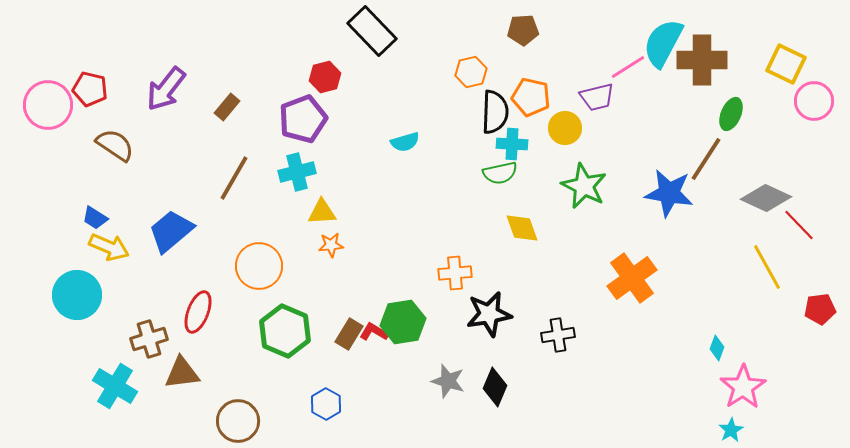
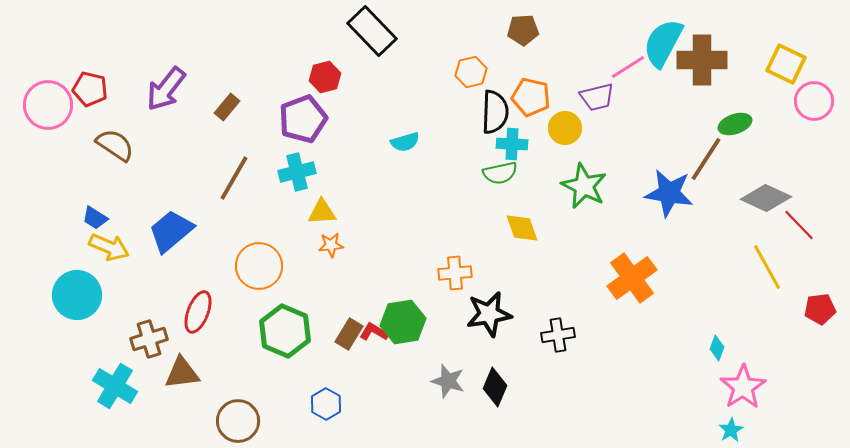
green ellipse at (731, 114): moved 4 px right, 10 px down; rotated 48 degrees clockwise
